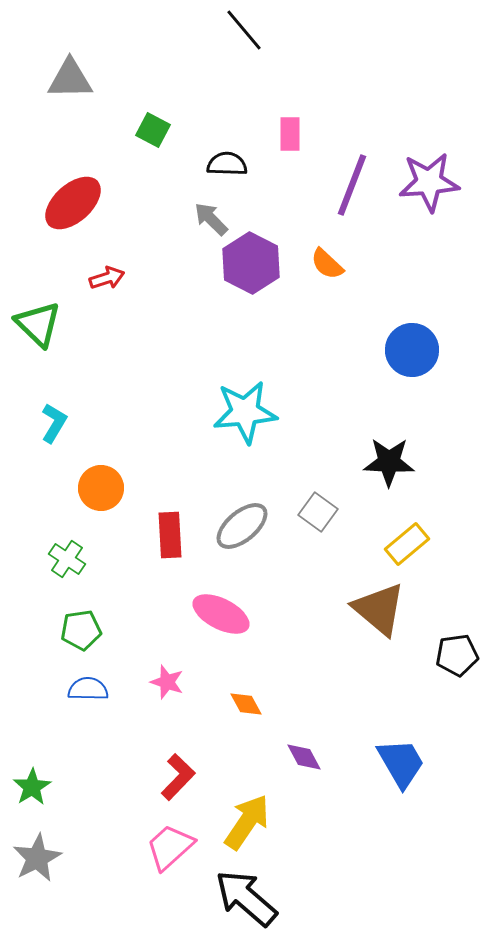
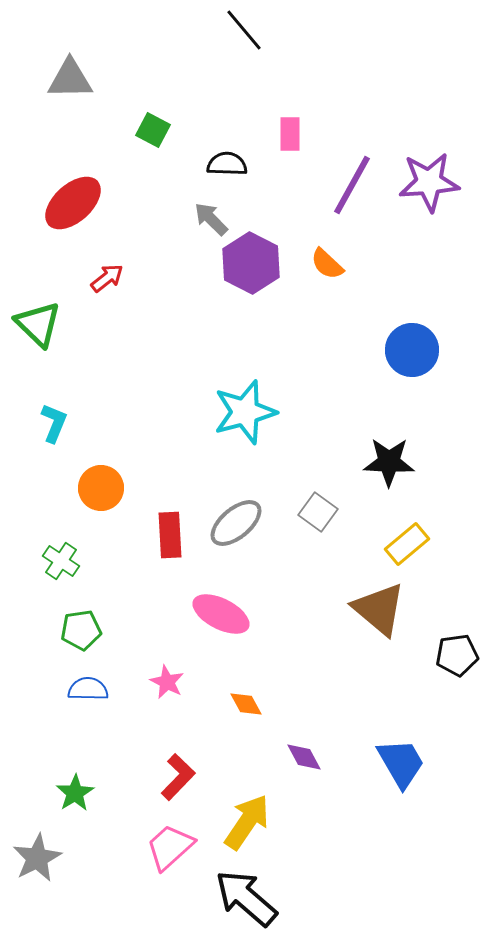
purple line: rotated 8 degrees clockwise
red arrow: rotated 20 degrees counterclockwise
cyan star: rotated 10 degrees counterclockwise
cyan L-shape: rotated 9 degrees counterclockwise
gray ellipse: moved 6 px left, 3 px up
green cross: moved 6 px left, 2 px down
pink star: rotated 8 degrees clockwise
green star: moved 43 px right, 6 px down
